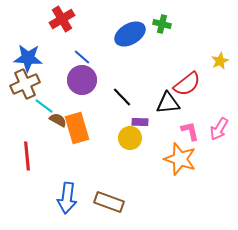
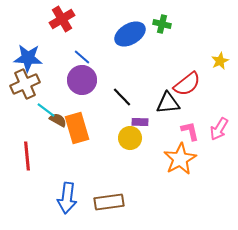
cyan line: moved 2 px right, 4 px down
orange star: rotated 24 degrees clockwise
brown rectangle: rotated 28 degrees counterclockwise
